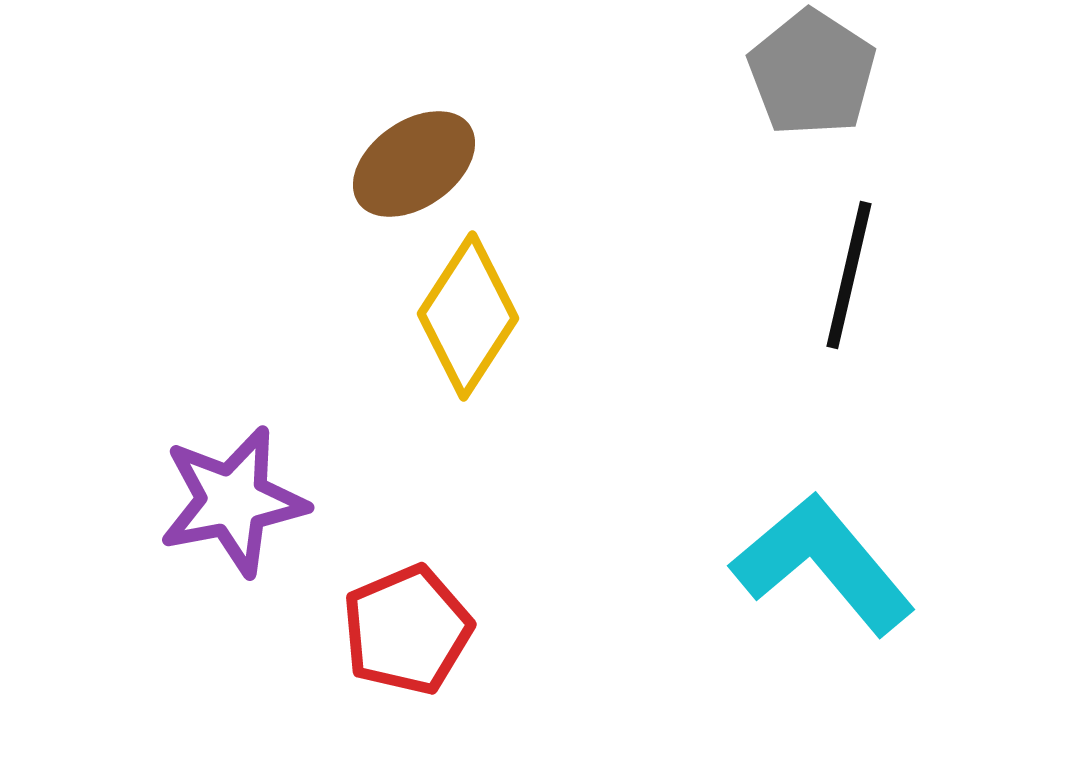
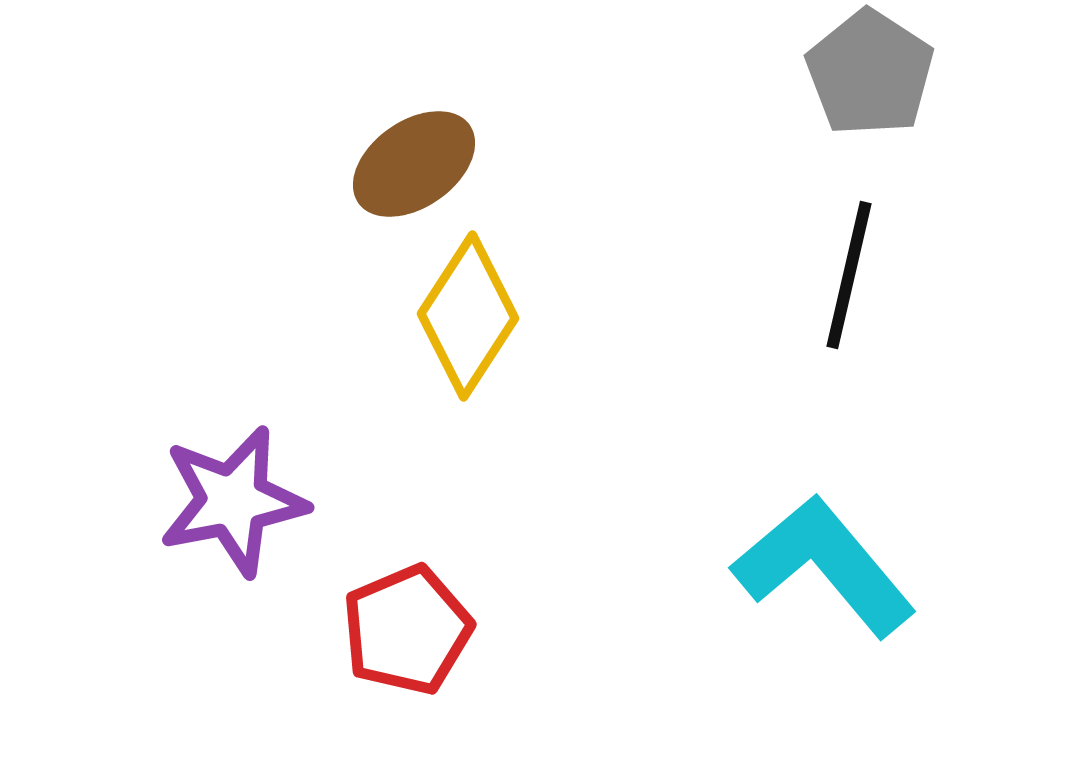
gray pentagon: moved 58 px right
cyan L-shape: moved 1 px right, 2 px down
